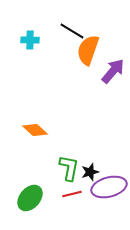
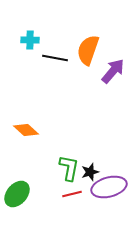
black line: moved 17 px left, 27 px down; rotated 20 degrees counterclockwise
orange diamond: moved 9 px left
green ellipse: moved 13 px left, 4 px up
